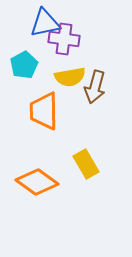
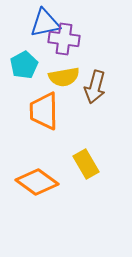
yellow semicircle: moved 6 px left
